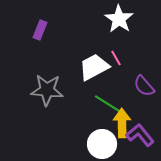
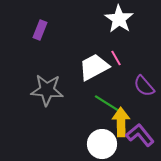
yellow arrow: moved 1 px left, 1 px up
